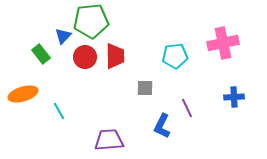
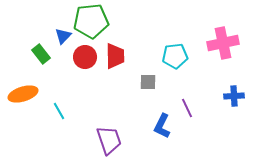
gray square: moved 3 px right, 6 px up
blue cross: moved 1 px up
purple trapezoid: rotated 76 degrees clockwise
